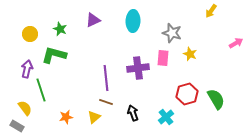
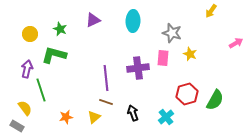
green semicircle: moved 1 px left, 1 px down; rotated 60 degrees clockwise
